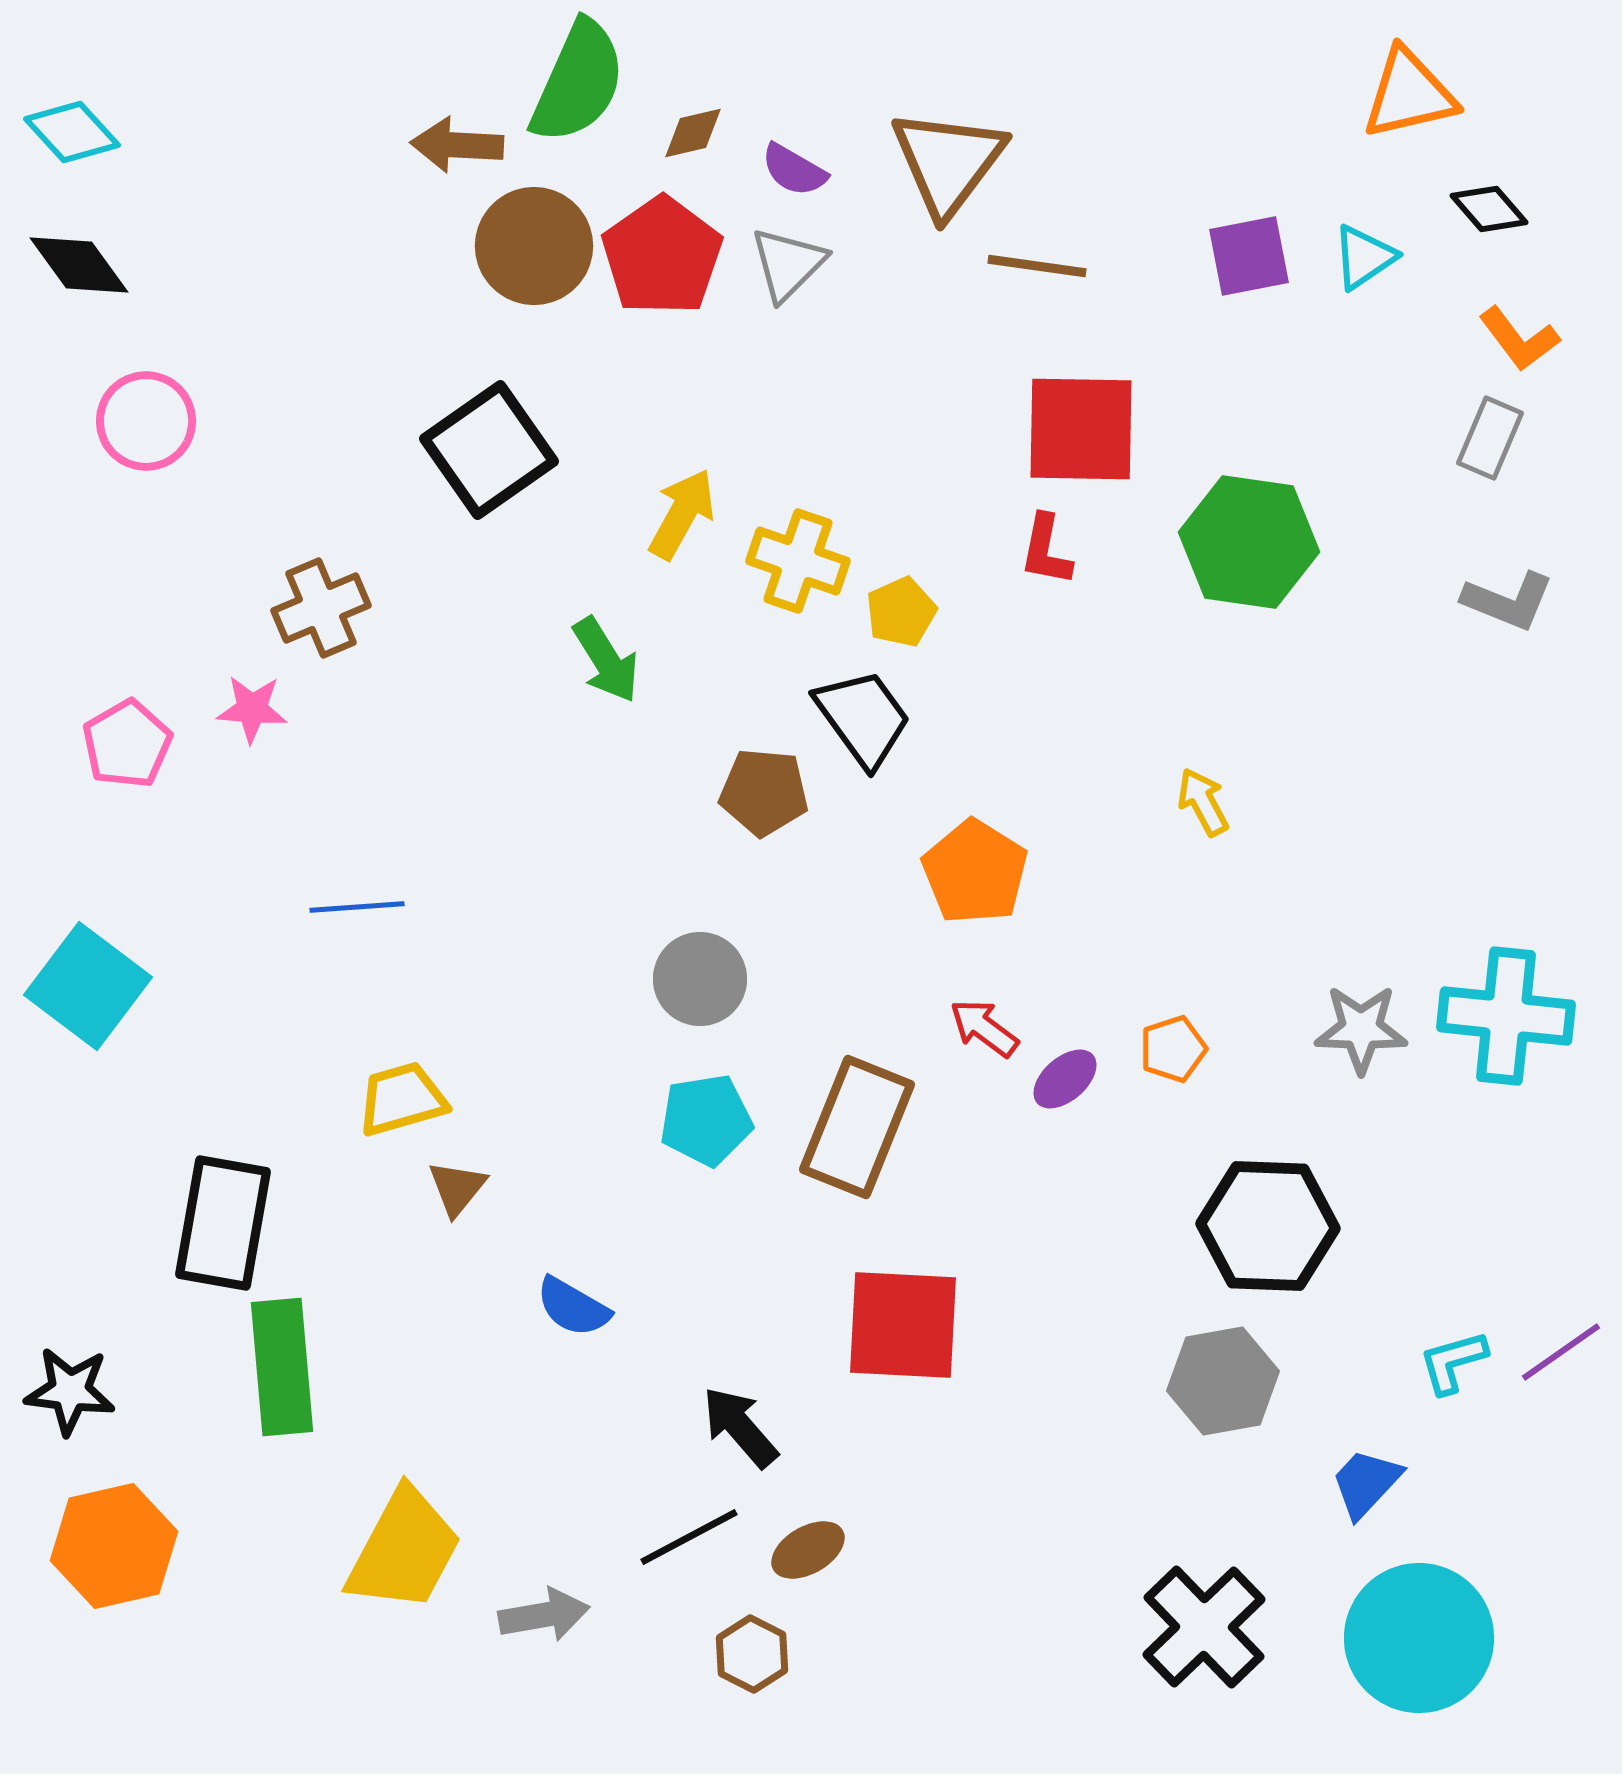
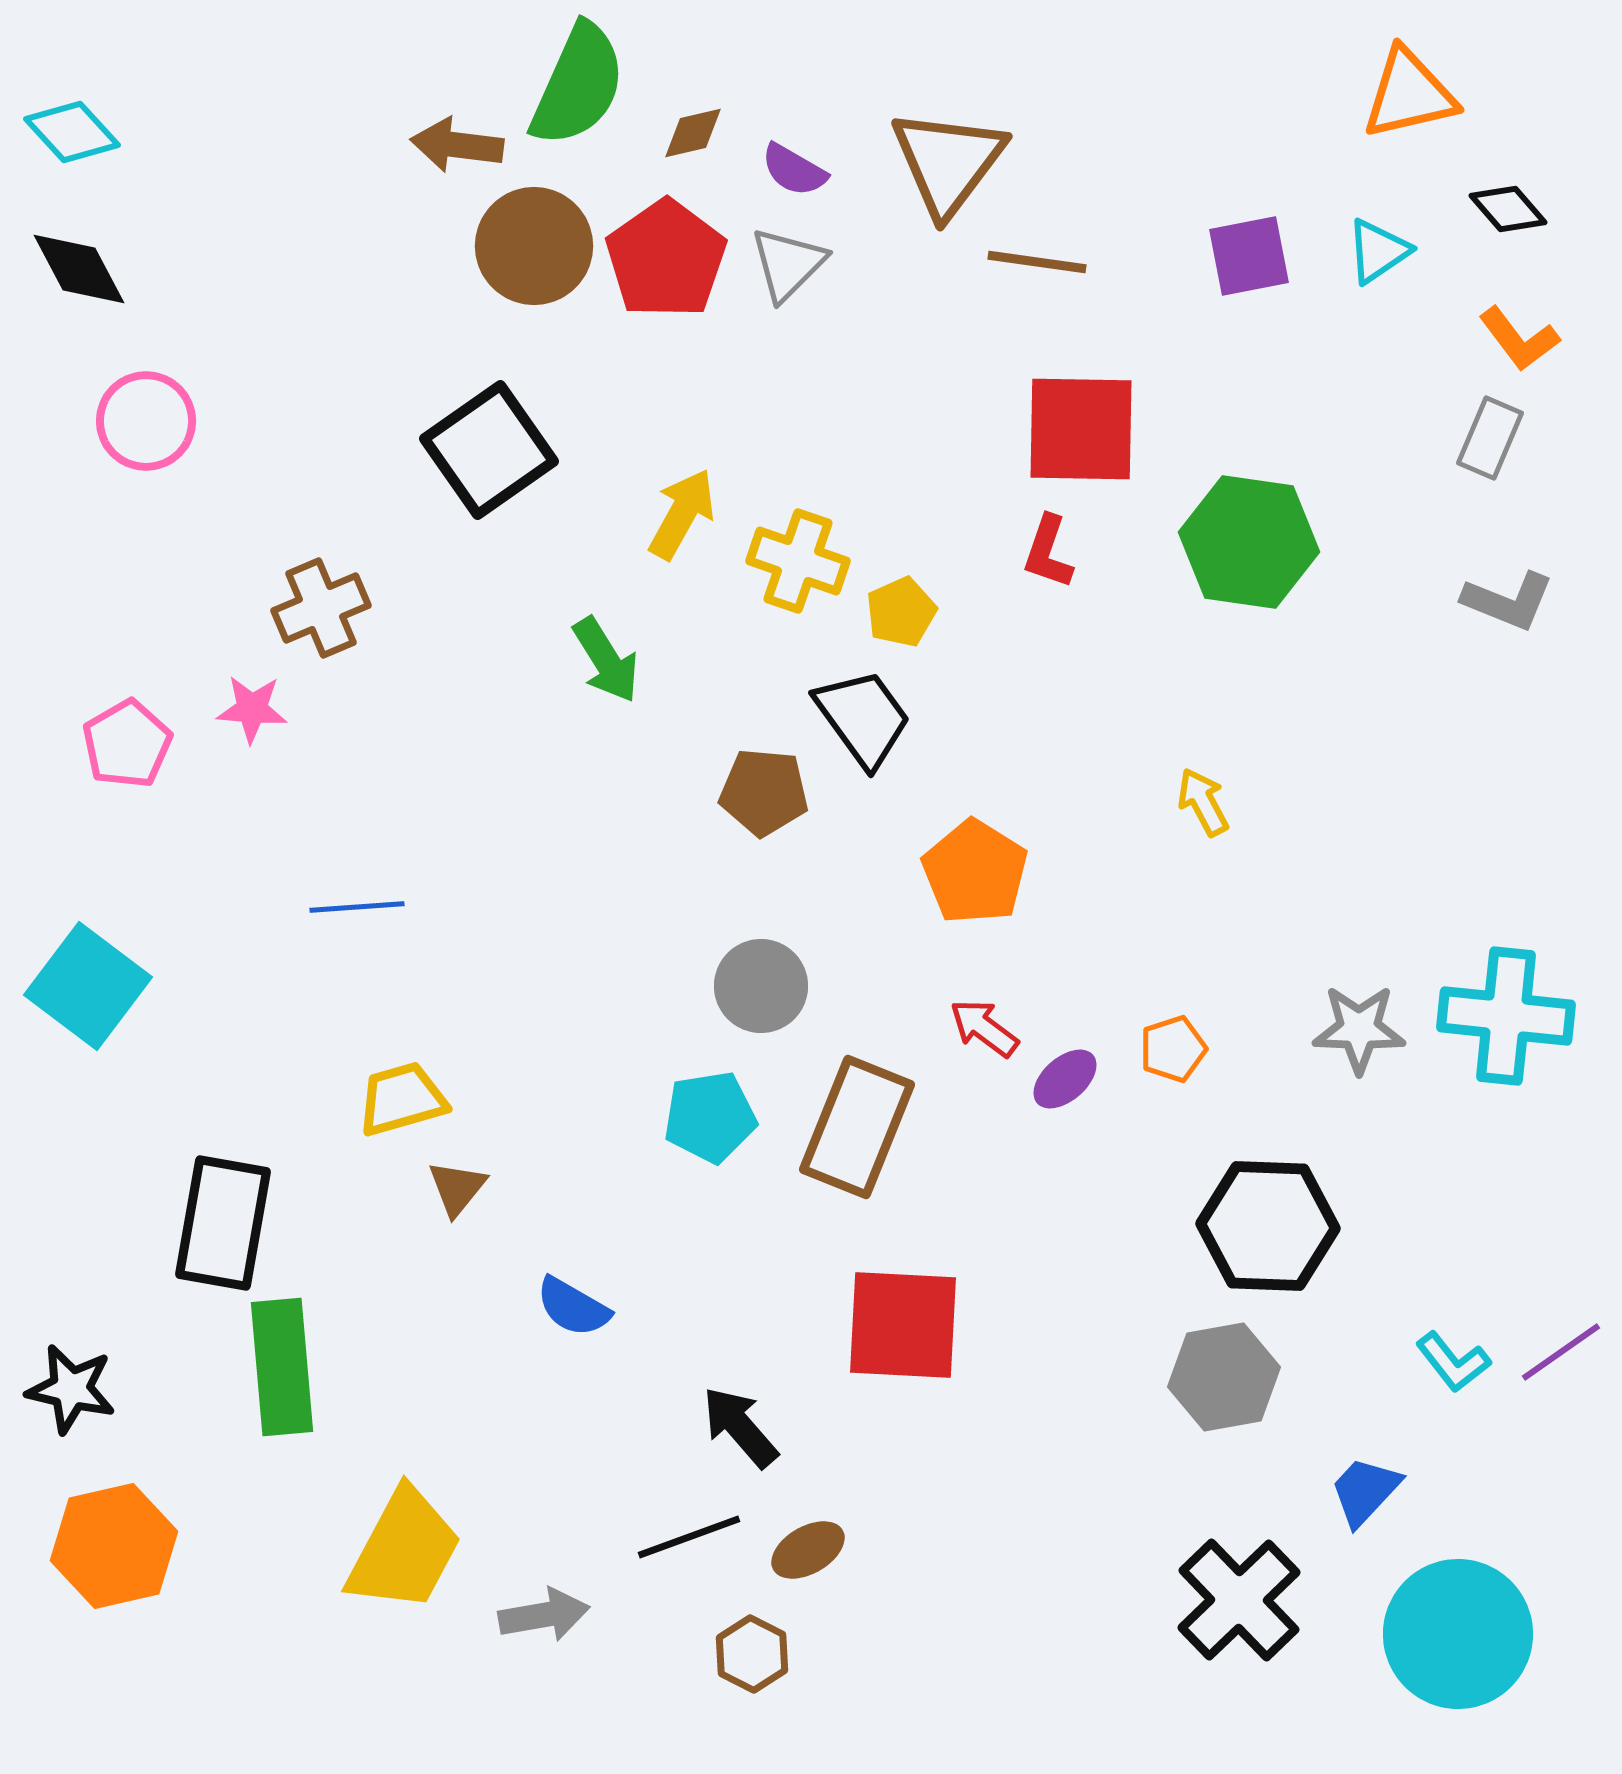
green semicircle at (578, 82): moved 3 px down
brown arrow at (457, 145): rotated 4 degrees clockwise
black diamond at (1489, 209): moved 19 px right
red pentagon at (662, 256): moved 4 px right, 3 px down
cyan triangle at (1364, 257): moved 14 px right, 6 px up
black diamond at (79, 265): moved 4 px down; rotated 8 degrees clockwise
brown line at (1037, 266): moved 4 px up
red L-shape at (1046, 550): moved 2 px right, 2 px down; rotated 8 degrees clockwise
gray circle at (700, 979): moved 61 px right, 7 px down
gray star at (1361, 1029): moved 2 px left
cyan pentagon at (706, 1120): moved 4 px right, 3 px up
cyan L-shape at (1453, 1362): rotated 112 degrees counterclockwise
gray hexagon at (1223, 1381): moved 1 px right, 4 px up
black star at (70, 1391): moved 1 px right, 2 px up; rotated 6 degrees clockwise
blue trapezoid at (1366, 1483): moved 1 px left, 8 px down
black line at (689, 1537): rotated 8 degrees clockwise
black cross at (1204, 1627): moved 35 px right, 27 px up
cyan circle at (1419, 1638): moved 39 px right, 4 px up
